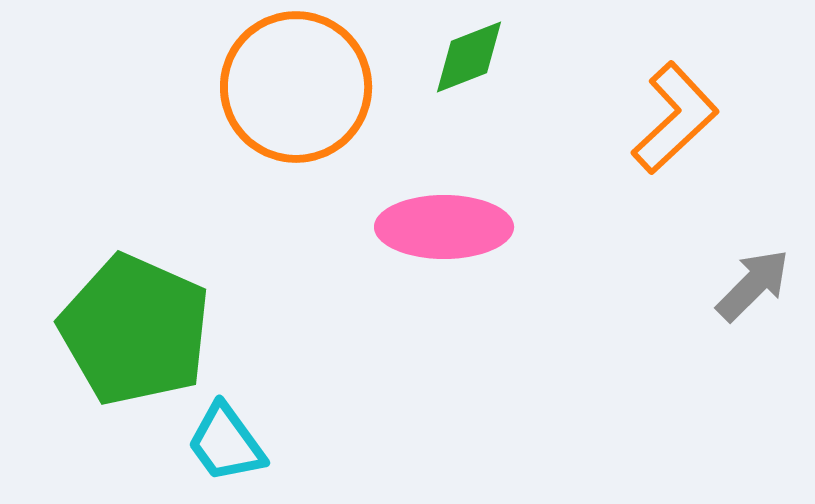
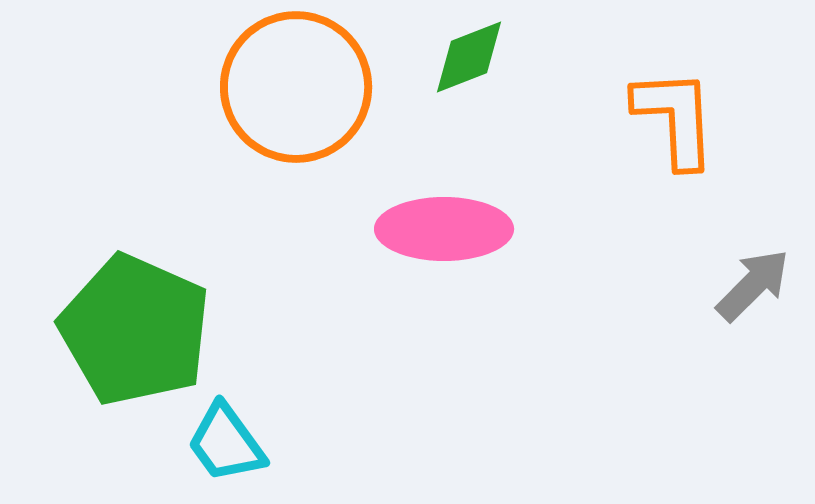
orange L-shape: rotated 50 degrees counterclockwise
pink ellipse: moved 2 px down
